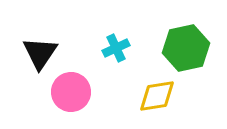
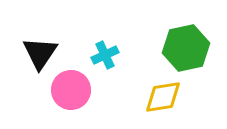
cyan cross: moved 11 px left, 7 px down
pink circle: moved 2 px up
yellow diamond: moved 6 px right, 1 px down
